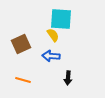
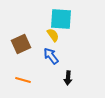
blue arrow: rotated 48 degrees clockwise
